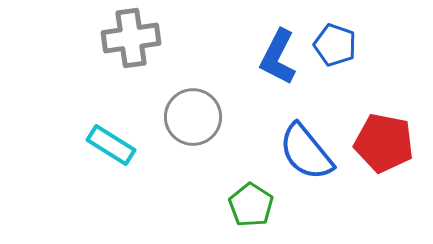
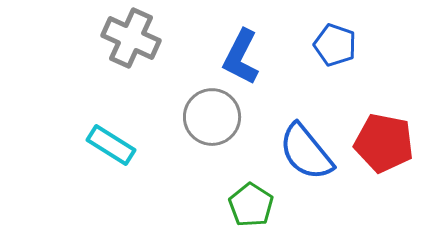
gray cross: rotated 32 degrees clockwise
blue L-shape: moved 37 px left
gray circle: moved 19 px right
